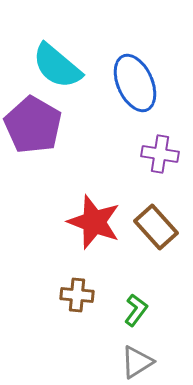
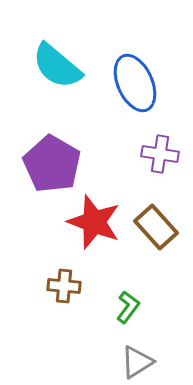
purple pentagon: moved 19 px right, 39 px down
brown cross: moved 13 px left, 9 px up
green L-shape: moved 8 px left, 3 px up
